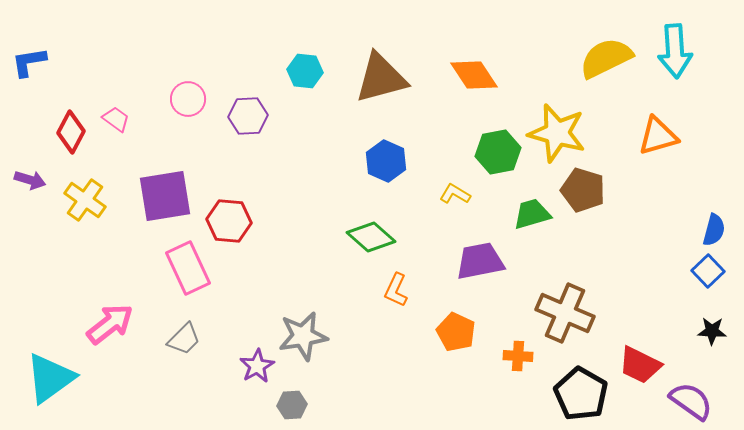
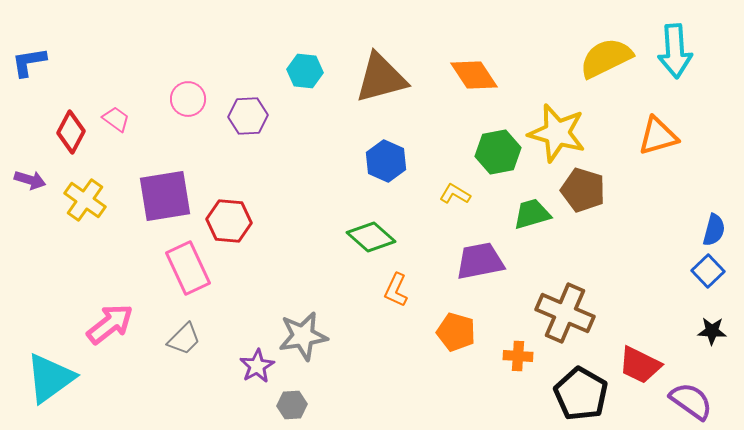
orange pentagon: rotated 9 degrees counterclockwise
